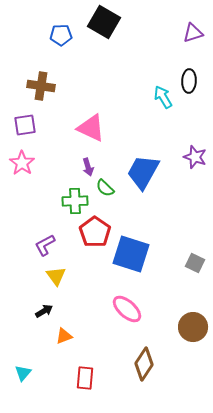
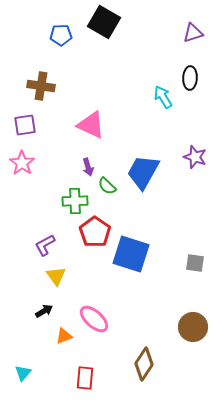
black ellipse: moved 1 px right, 3 px up
pink triangle: moved 3 px up
green semicircle: moved 2 px right, 2 px up
gray square: rotated 18 degrees counterclockwise
pink ellipse: moved 33 px left, 10 px down
